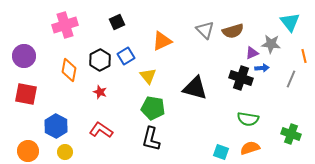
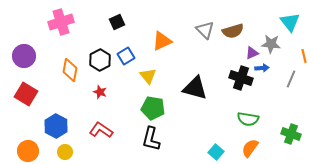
pink cross: moved 4 px left, 3 px up
orange diamond: moved 1 px right
red square: rotated 20 degrees clockwise
orange semicircle: rotated 36 degrees counterclockwise
cyan square: moved 5 px left; rotated 21 degrees clockwise
